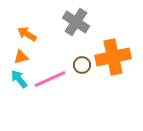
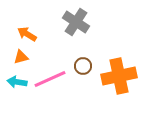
orange cross: moved 6 px right, 19 px down
brown circle: moved 1 px right, 1 px down
cyan arrow: moved 2 px left, 3 px down; rotated 42 degrees counterclockwise
